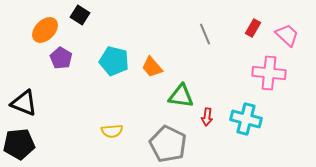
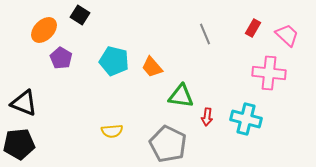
orange ellipse: moved 1 px left
